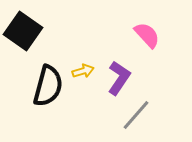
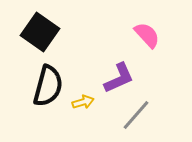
black square: moved 17 px right, 1 px down
yellow arrow: moved 31 px down
purple L-shape: rotated 32 degrees clockwise
